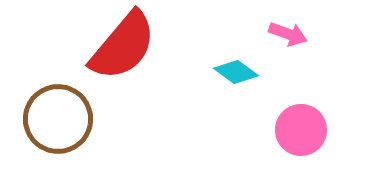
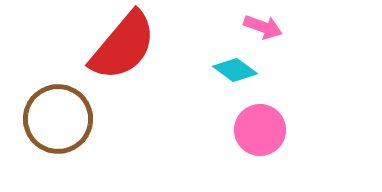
pink arrow: moved 25 px left, 7 px up
cyan diamond: moved 1 px left, 2 px up
pink circle: moved 41 px left
